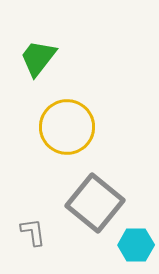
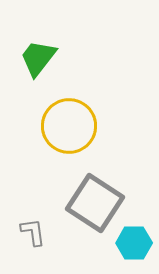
yellow circle: moved 2 px right, 1 px up
gray square: rotated 6 degrees counterclockwise
cyan hexagon: moved 2 px left, 2 px up
